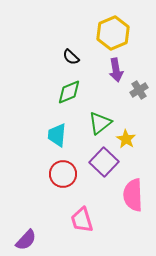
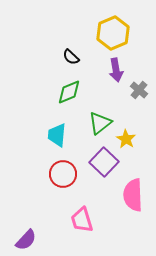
gray cross: rotated 18 degrees counterclockwise
